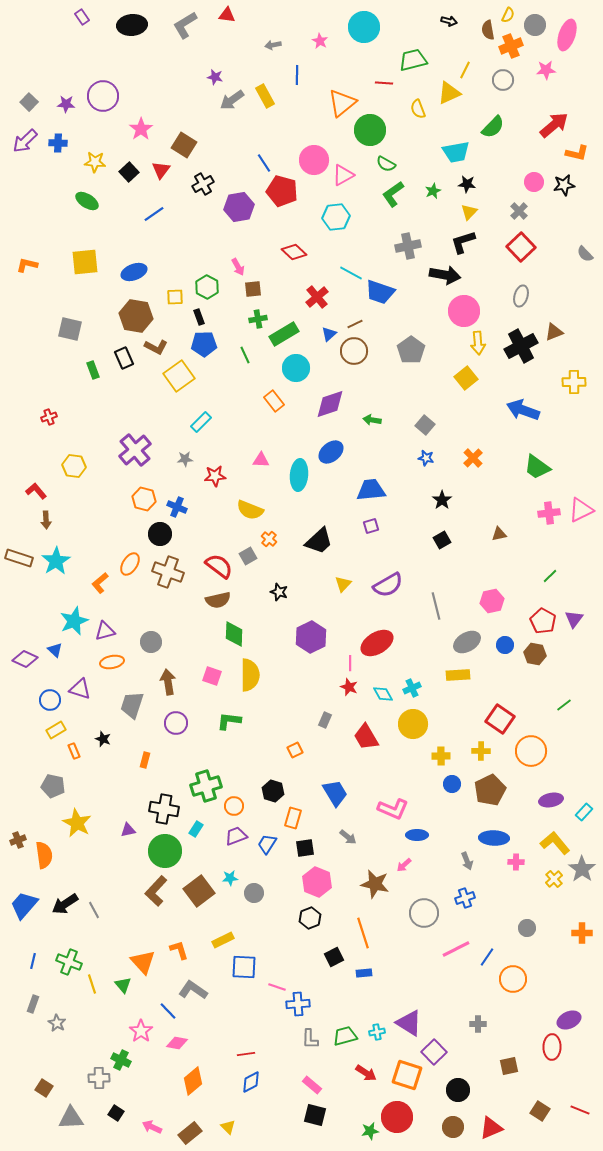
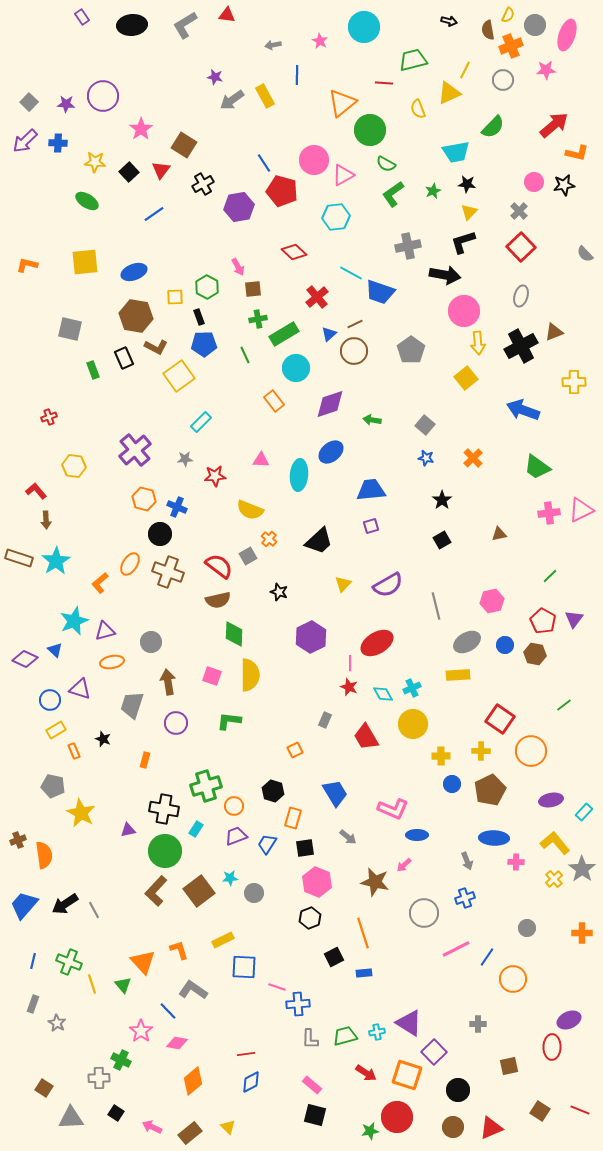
yellow star at (77, 823): moved 4 px right, 10 px up
brown star at (375, 884): moved 2 px up
